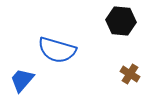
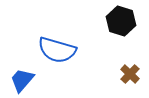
black hexagon: rotated 12 degrees clockwise
brown cross: rotated 12 degrees clockwise
